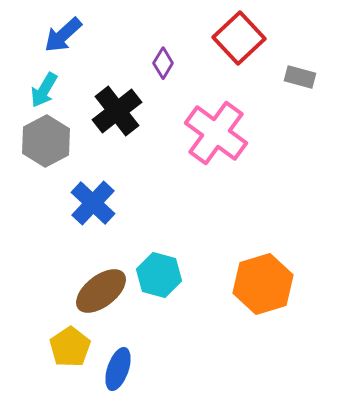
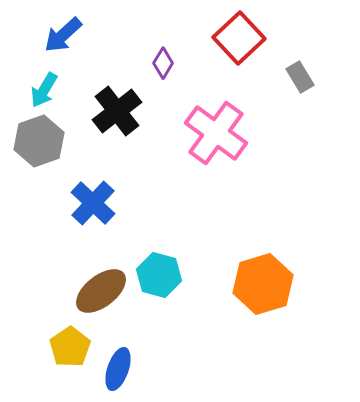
gray rectangle: rotated 44 degrees clockwise
gray hexagon: moved 7 px left; rotated 9 degrees clockwise
